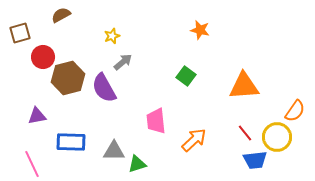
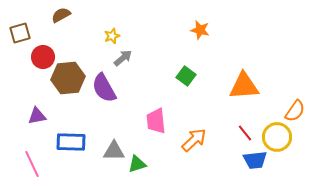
gray arrow: moved 4 px up
brown hexagon: rotated 8 degrees clockwise
